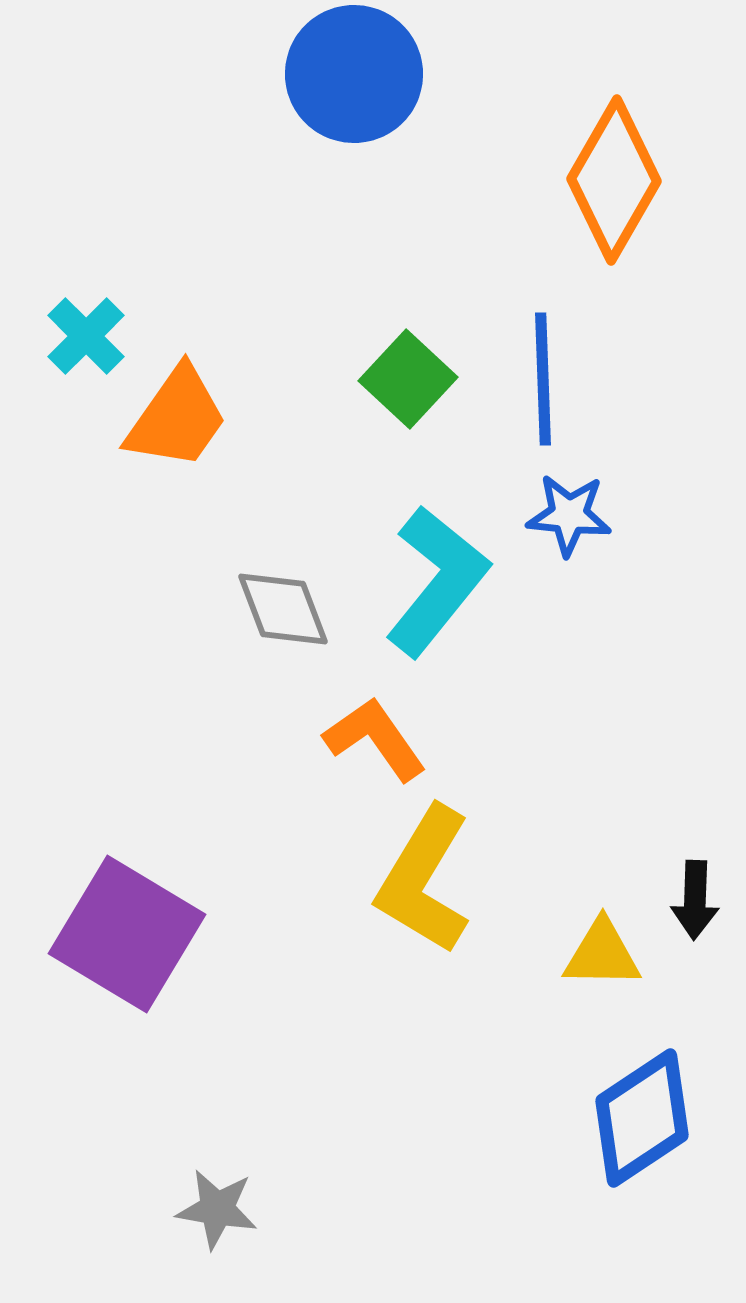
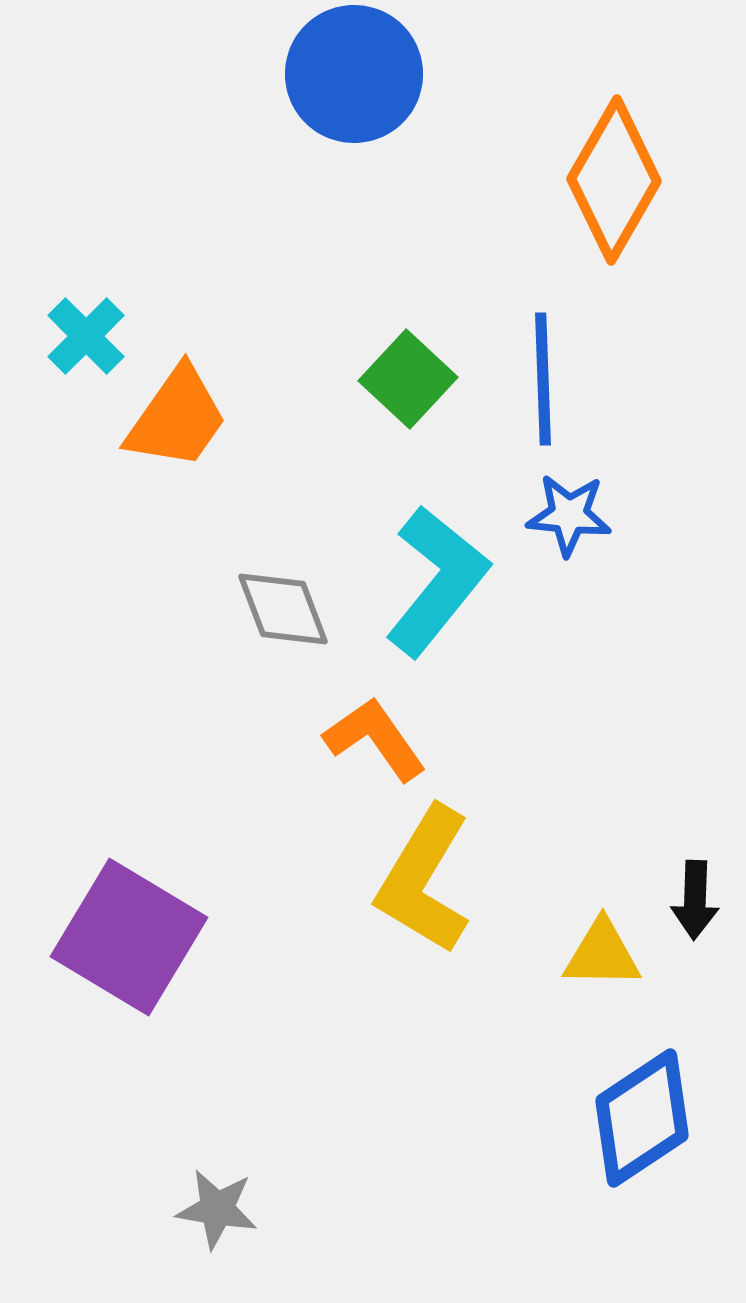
purple square: moved 2 px right, 3 px down
